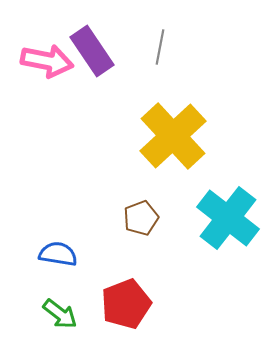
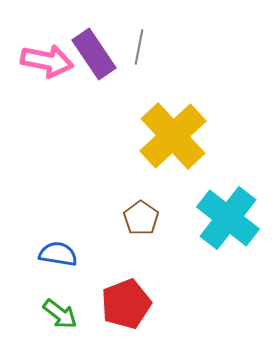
gray line: moved 21 px left
purple rectangle: moved 2 px right, 3 px down
brown pentagon: rotated 16 degrees counterclockwise
